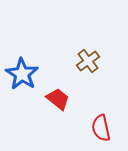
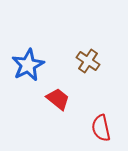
brown cross: rotated 20 degrees counterclockwise
blue star: moved 6 px right, 9 px up; rotated 12 degrees clockwise
